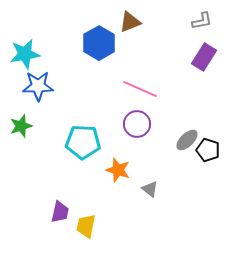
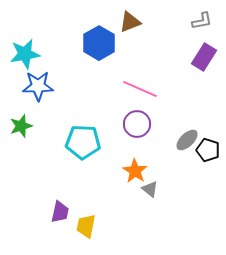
orange star: moved 17 px right, 1 px down; rotated 15 degrees clockwise
